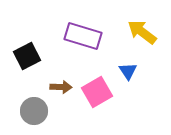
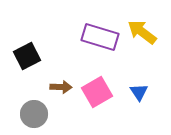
purple rectangle: moved 17 px right, 1 px down
blue triangle: moved 11 px right, 21 px down
gray circle: moved 3 px down
